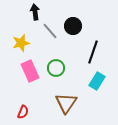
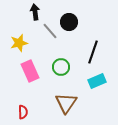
black circle: moved 4 px left, 4 px up
yellow star: moved 2 px left
green circle: moved 5 px right, 1 px up
cyan rectangle: rotated 36 degrees clockwise
red semicircle: rotated 24 degrees counterclockwise
